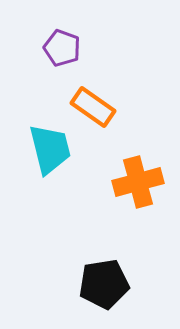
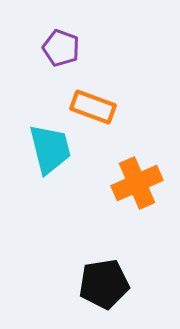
purple pentagon: moved 1 px left
orange rectangle: rotated 15 degrees counterclockwise
orange cross: moved 1 px left, 1 px down; rotated 9 degrees counterclockwise
